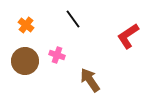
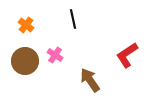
black line: rotated 24 degrees clockwise
red L-shape: moved 1 px left, 19 px down
pink cross: moved 2 px left; rotated 14 degrees clockwise
